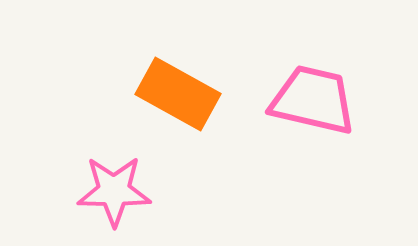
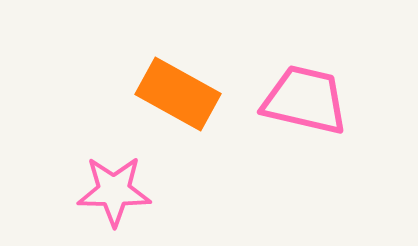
pink trapezoid: moved 8 px left
